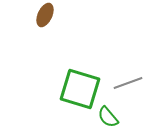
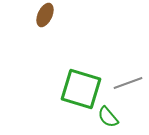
green square: moved 1 px right
